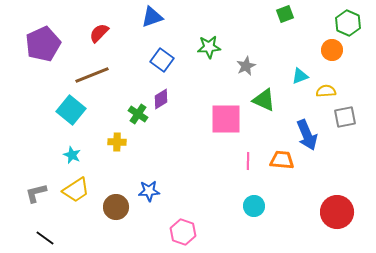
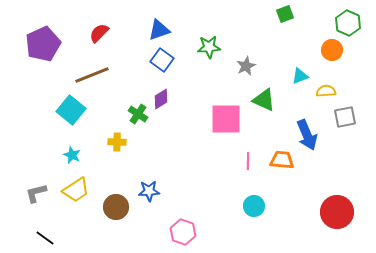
blue triangle: moved 7 px right, 13 px down
